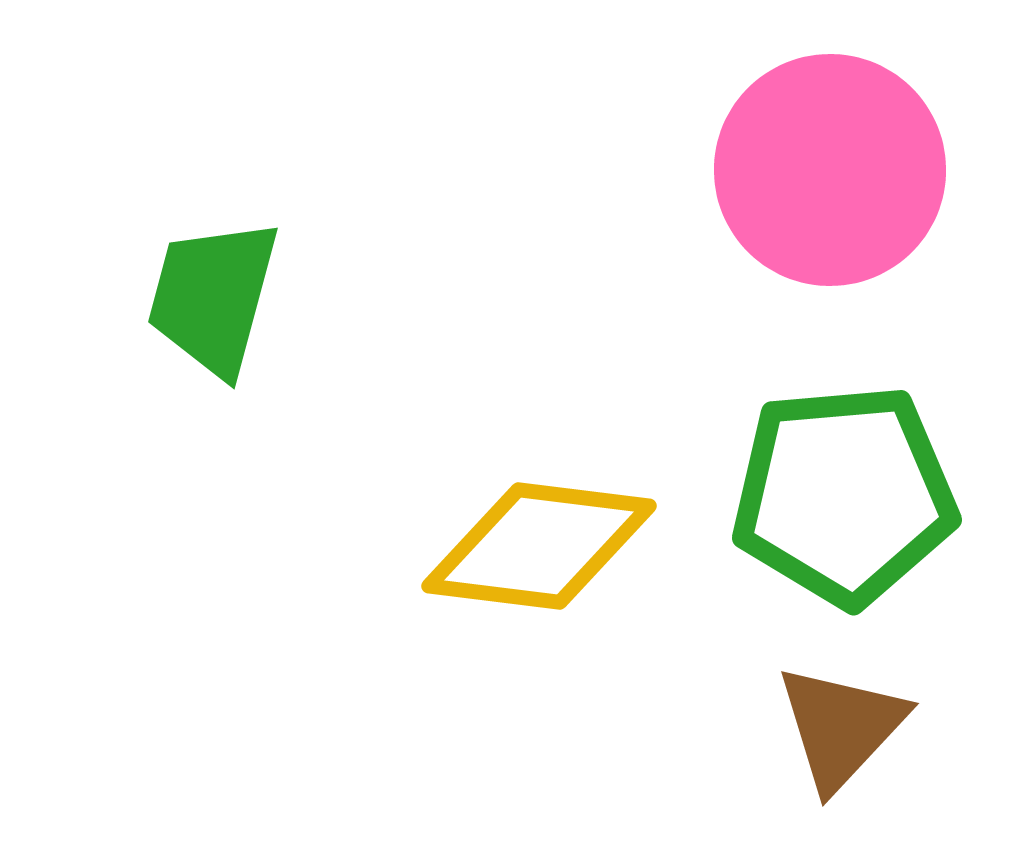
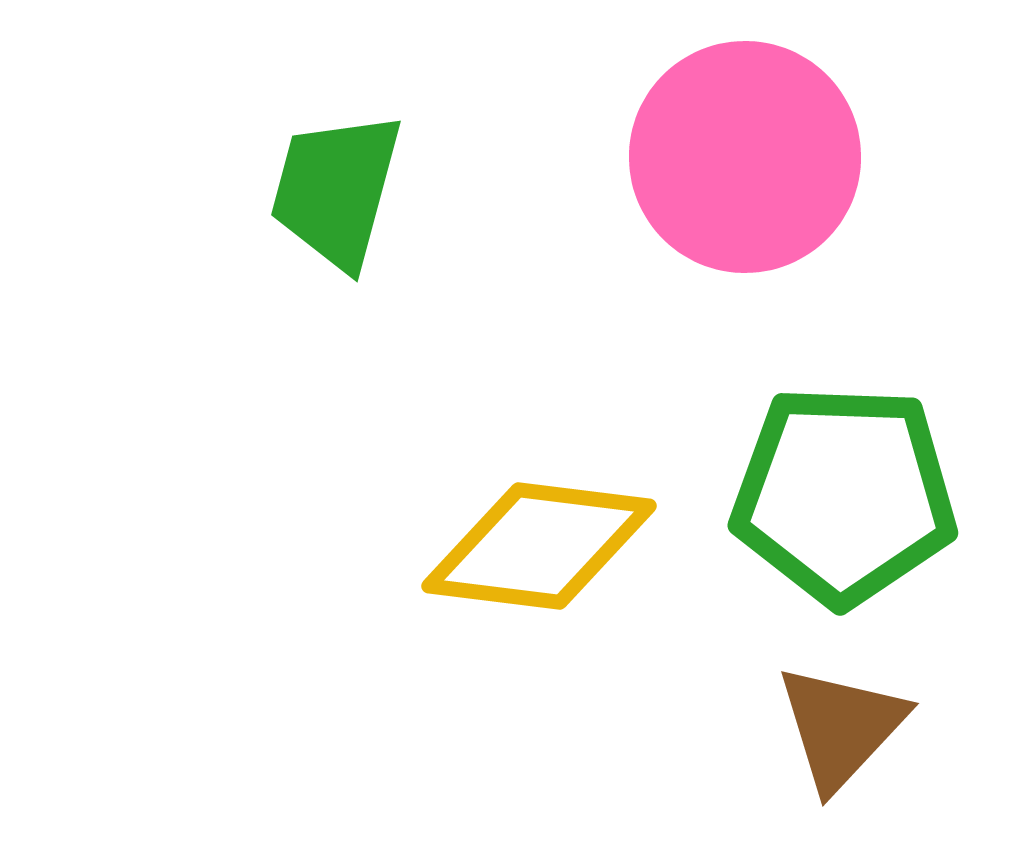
pink circle: moved 85 px left, 13 px up
green trapezoid: moved 123 px right, 107 px up
green pentagon: rotated 7 degrees clockwise
